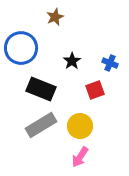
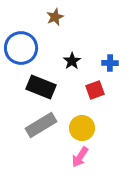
blue cross: rotated 21 degrees counterclockwise
black rectangle: moved 2 px up
yellow circle: moved 2 px right, 2 px down
